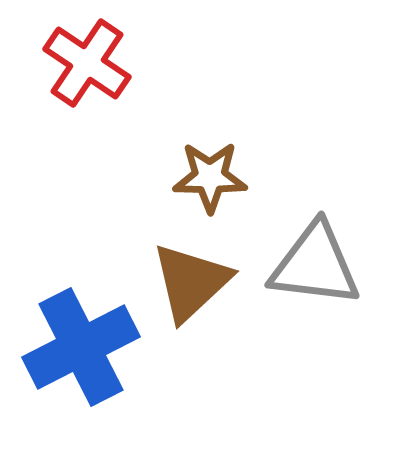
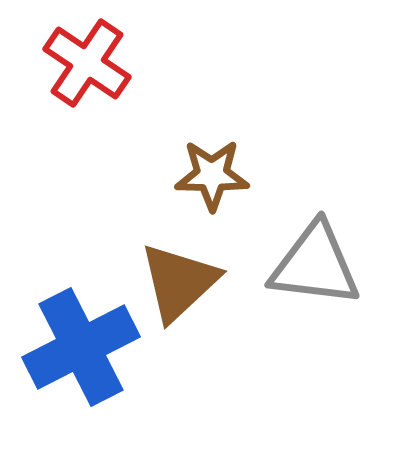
brown star: moved 2 px right, 2 px up
brown triangle: moved 12 px left
